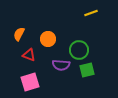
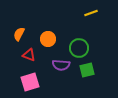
green circle: moved 2 px up
